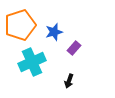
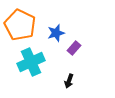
orange pentagon: rotated 28 degrees counterclockwise
blue star: moved 2 px right, 1 px down
cyan cross: moved 1 px left
